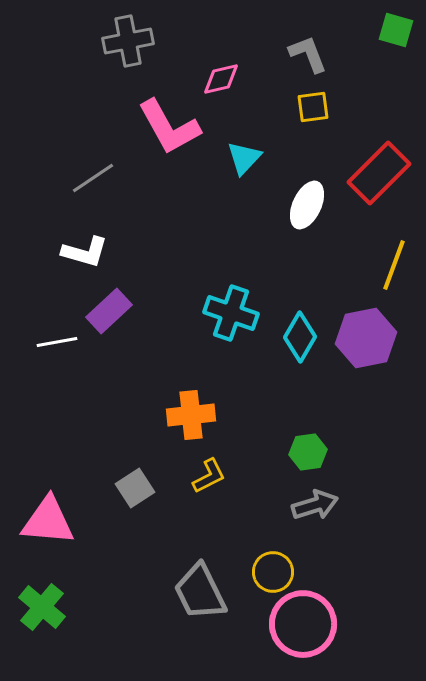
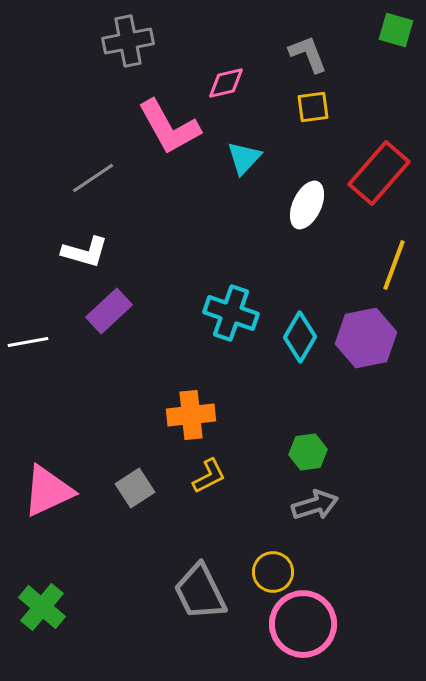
pink diamond: moved 5 px right, 4 px down
red rectangle: rotated 4 degrees counterclockwise
white line: moved 29 px left
pink triangle: moved 30 px up; rotated 30 degrees counterclockwise
